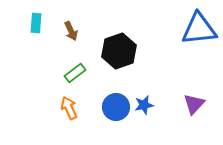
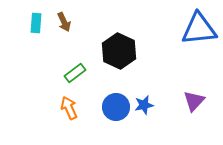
brown arrow: moved 7 px left, 9 px up
black hexagon: rotated 16 degrees counterclockwise
purple triangle: moved 3 px up
